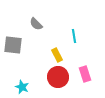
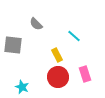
cyan line: rotated 40 degrees counterclockwise
